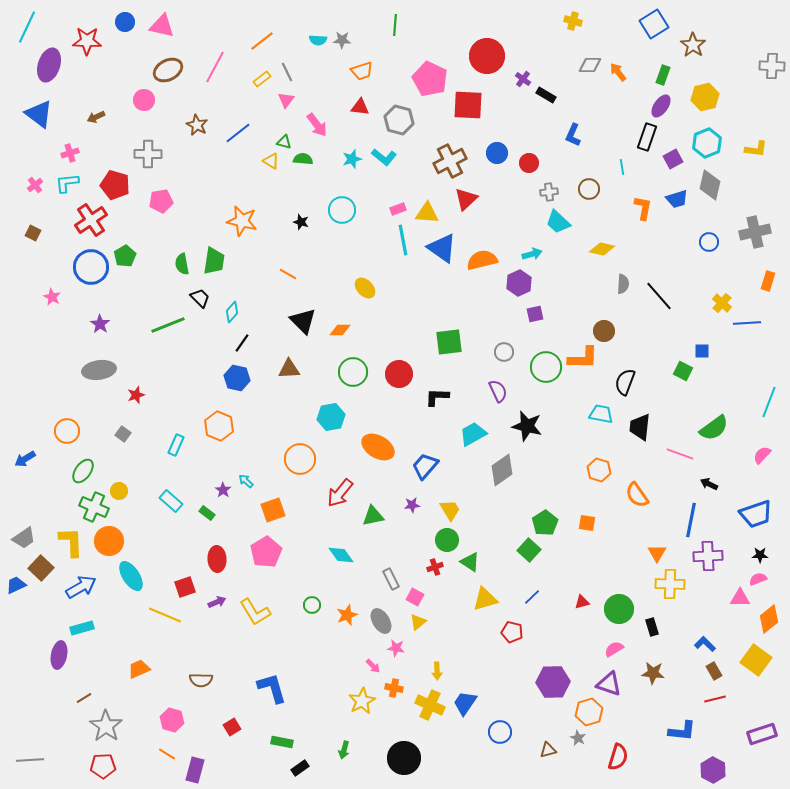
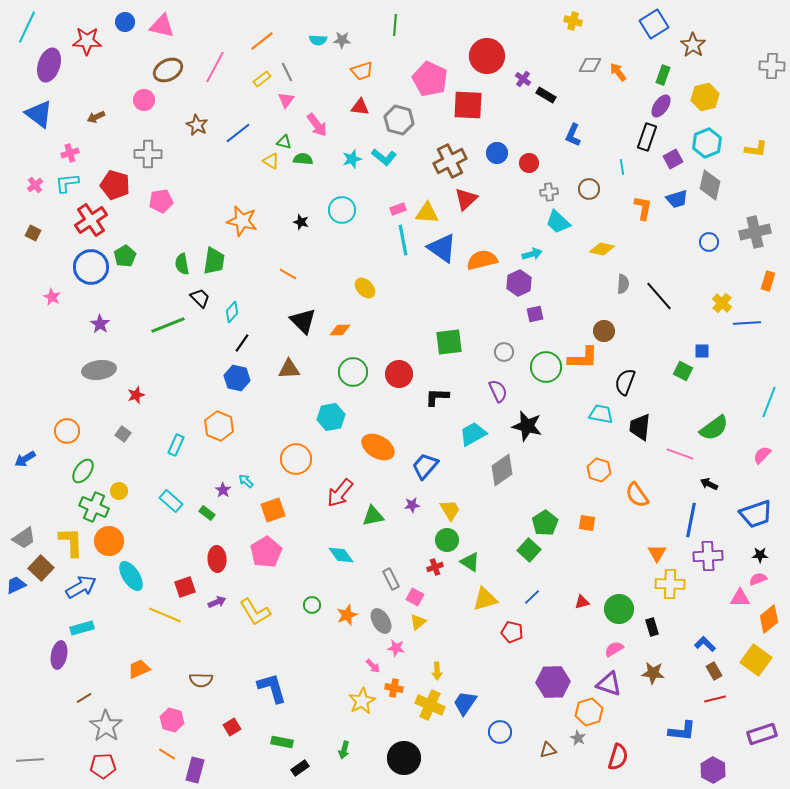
orange circle at (300, 459): moved 4 px left
